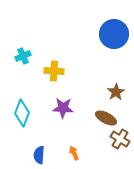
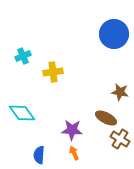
yellow cross: moved 1 px left, 1 px down; rotated 12 degrees counterclockwise
brown star: moved 4 px right; rotated 30 degrees counterclockwise
purple star: moved 9 px right, 22 px down
cyan diamond: rotated 56 degrees counterclockwise
